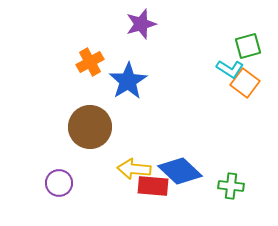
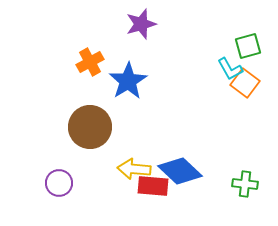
cyan L-shape: rotated 28 degrees clockwise
green cross: moved 14 px right, 2 px up
